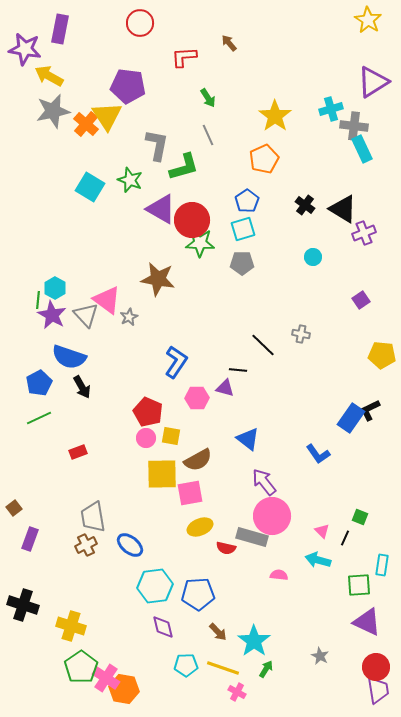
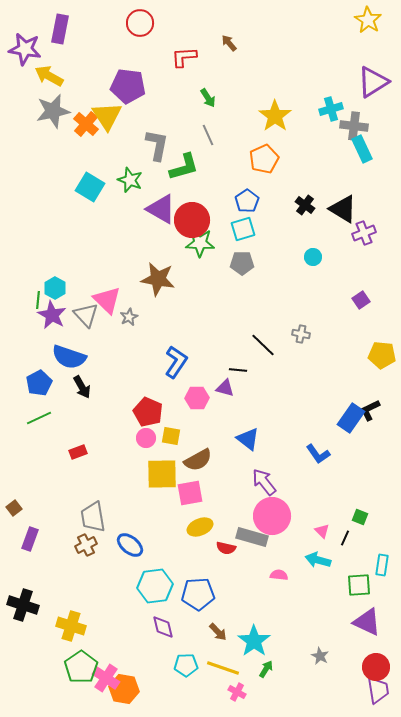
pink triangle at (107, 300): rotated 8 degrees clockwise
